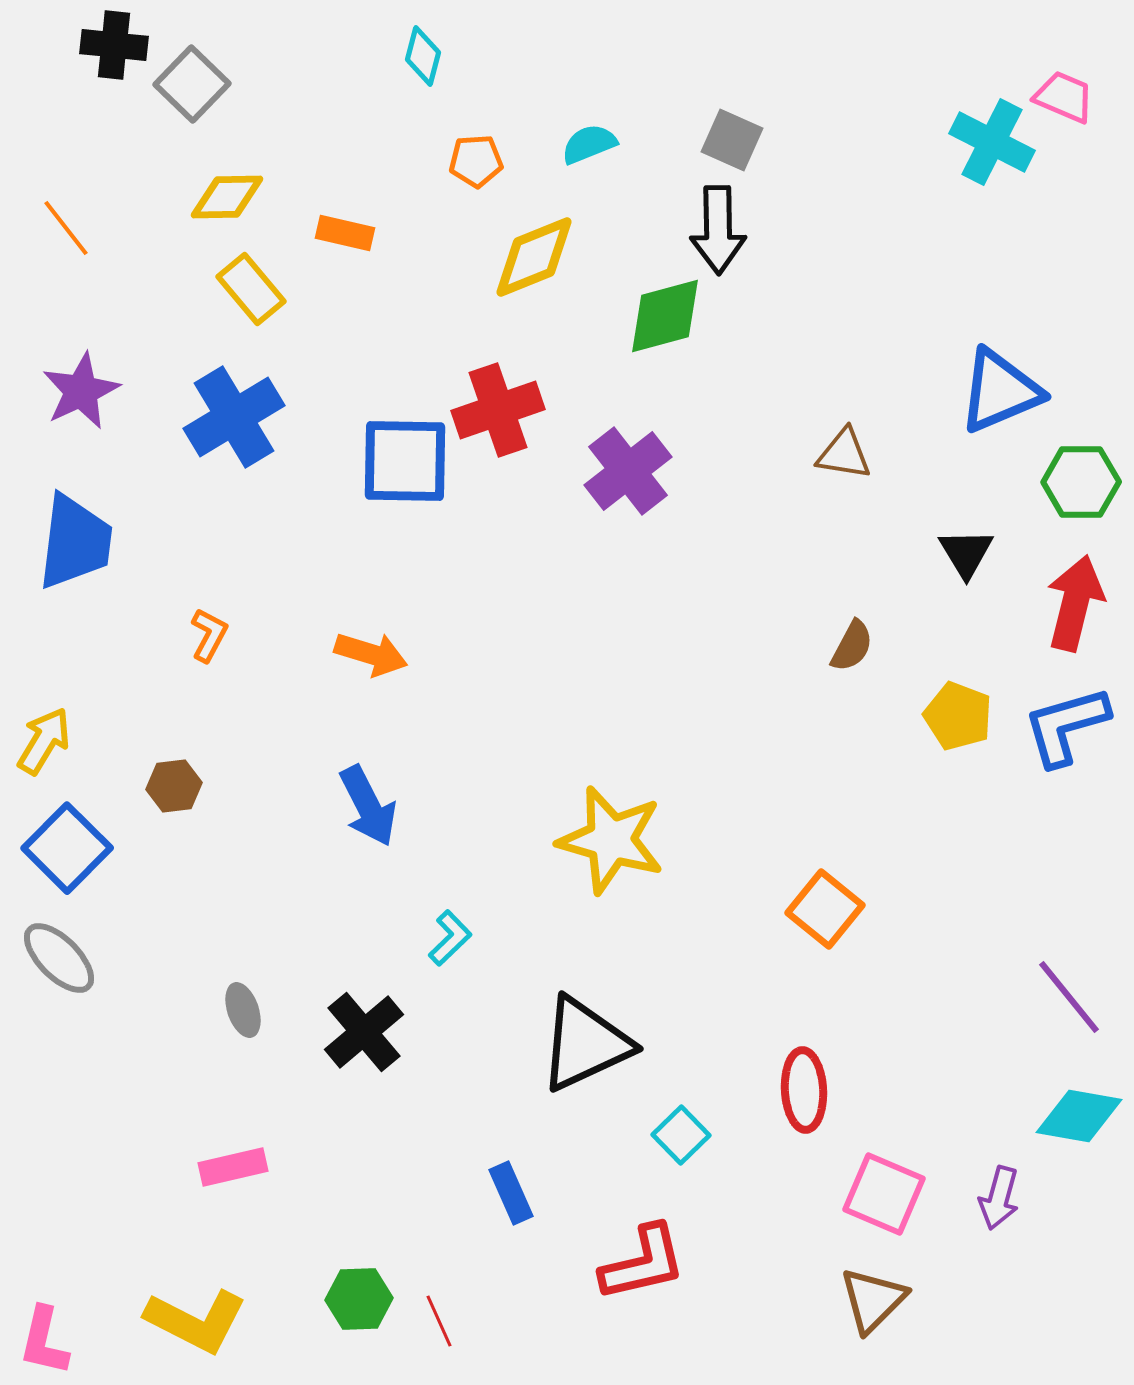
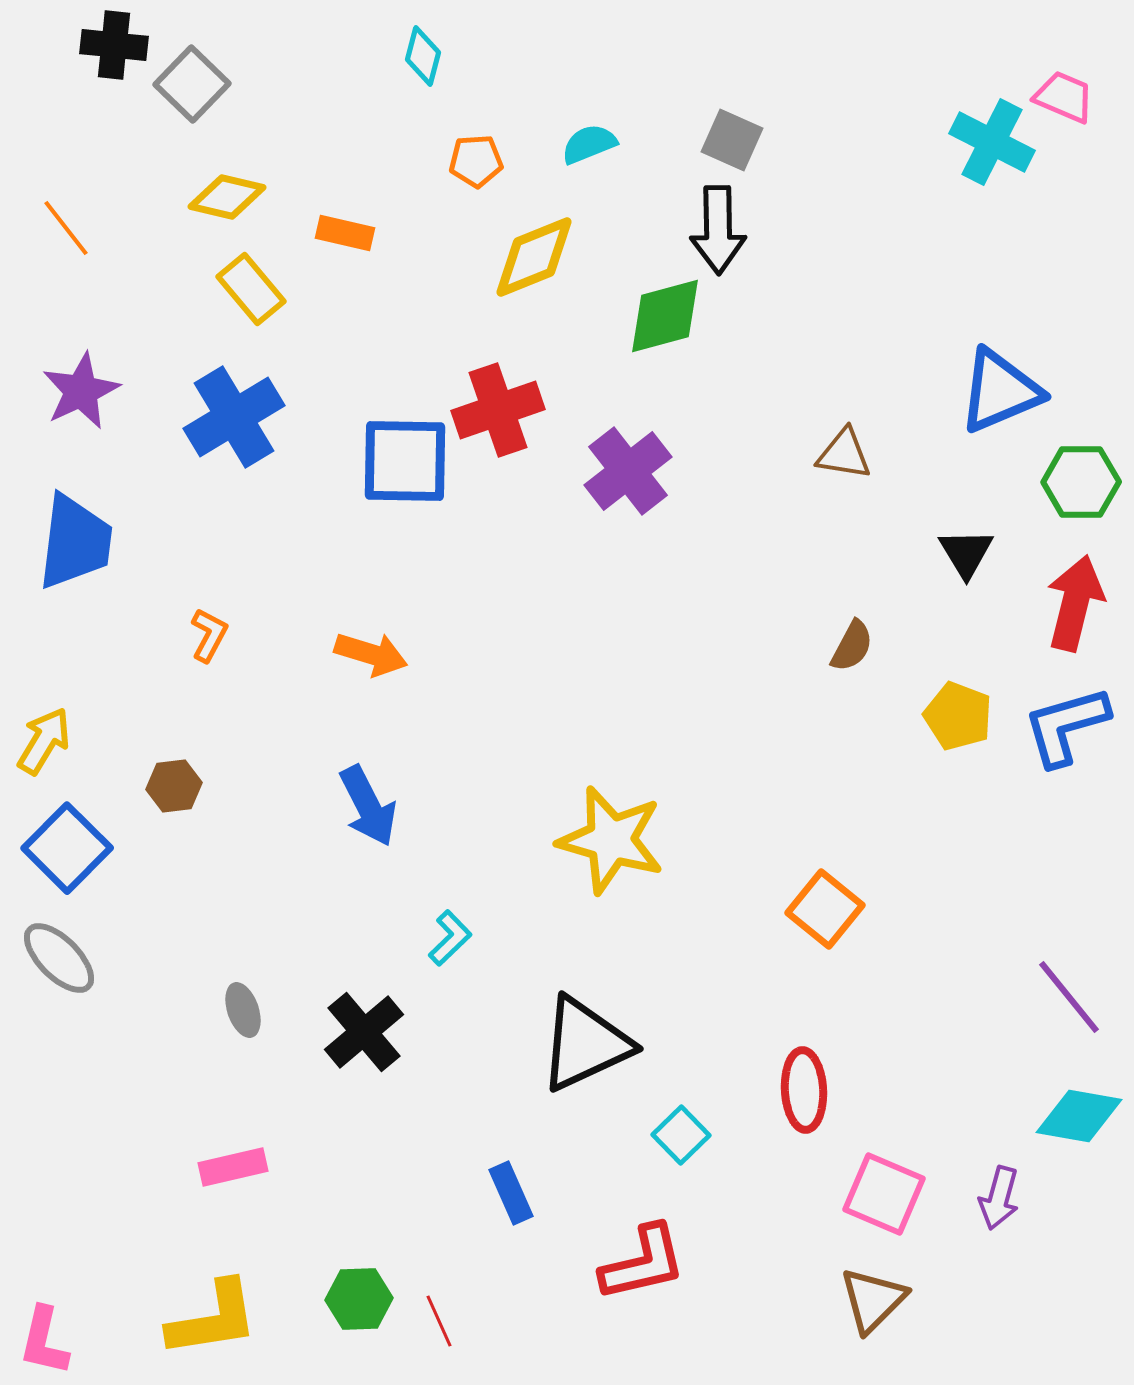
yellow diamond at (227, 197): rotated 14 degrees clockwise
yellow L-shape at (196, 1321): moved 17 px right, 2 px up; rotated 36 degrees counterclockwise
